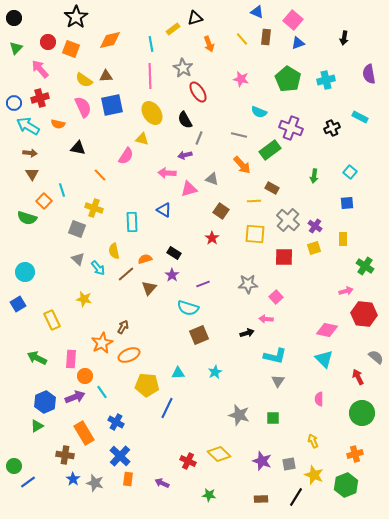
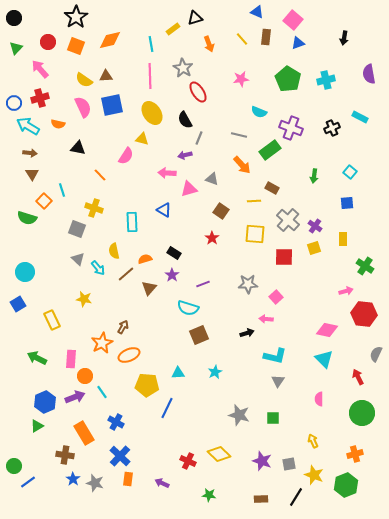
orange square at (71, 49): moved 5 px right, 3 px up
pink star at (241, 79): rotated 21 degrees counterclockwise
gray semicircle at (376, 357): moved 3 px up; rotated 105 degrees counterclockwise
